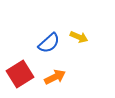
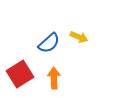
orange arrow: moved 1 px left, 1 px down; rotated 65 degrees counterclockwise
